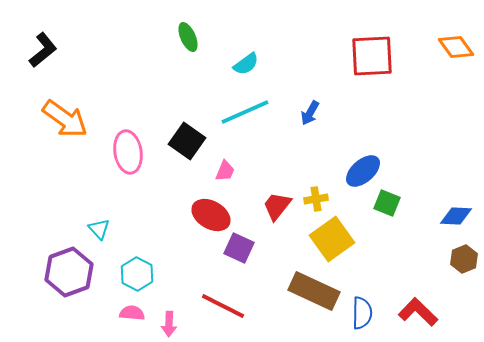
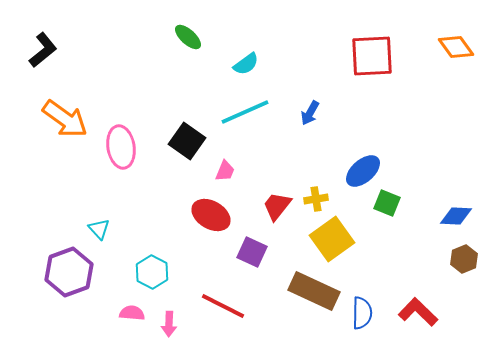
green ellipse: rotated 24 degrees counterclockwise
pink ellipse: moved 7 px left, 5 px up
purple square: moved 13 px right, 4 px down
cyan hexagon: moved 15 px right, 2 px up
